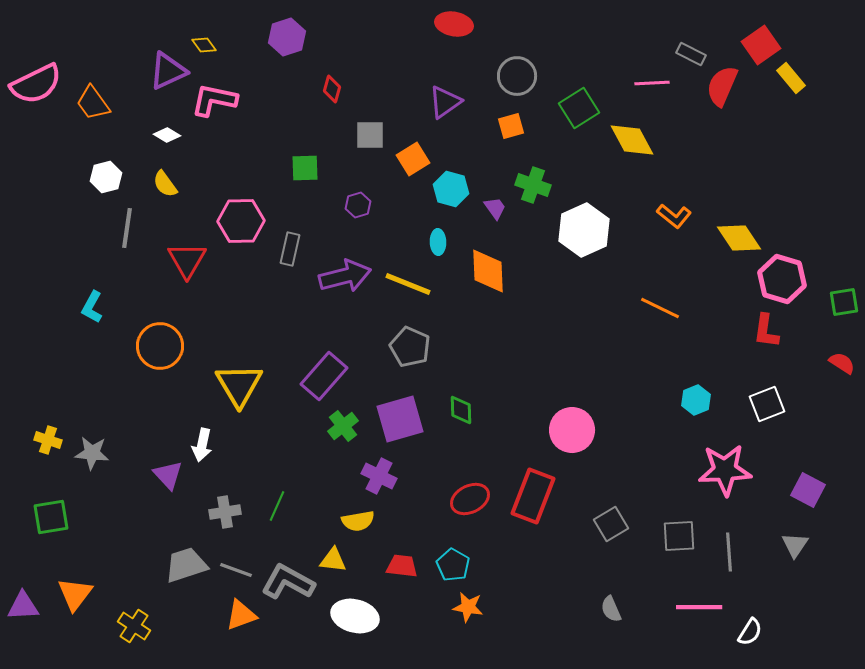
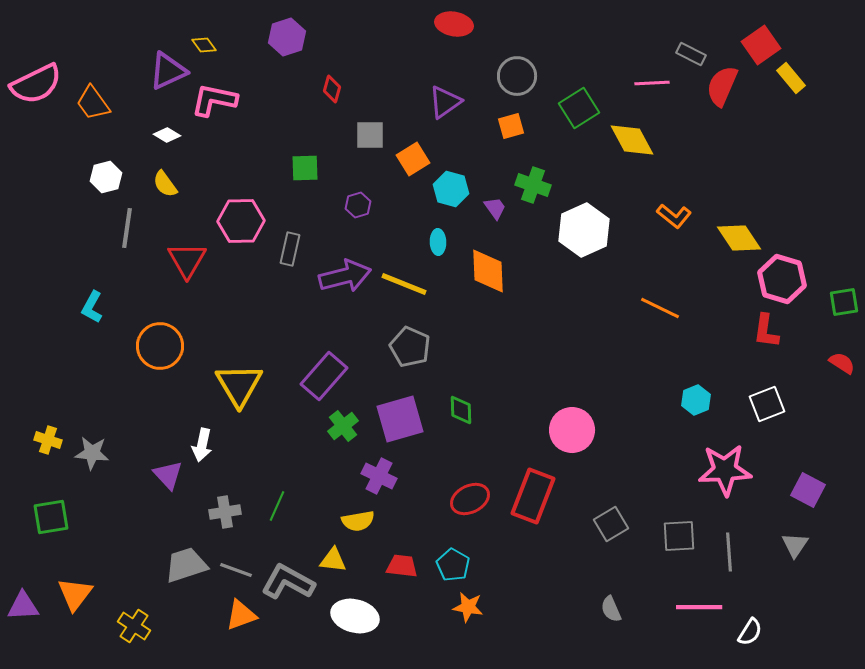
yellow line at (408, 284): moved 4 px left
